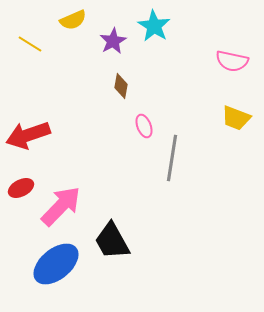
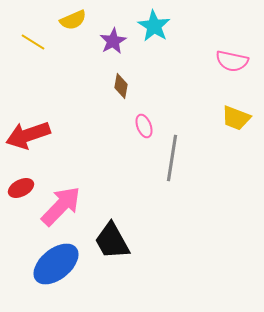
yellow line: moved 3 px right, 2 px up
